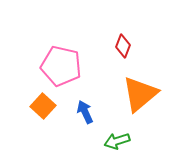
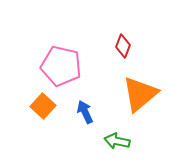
green arrow: rotated 30 degrees clockwise
